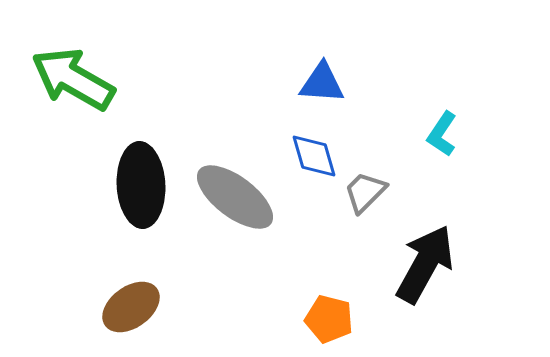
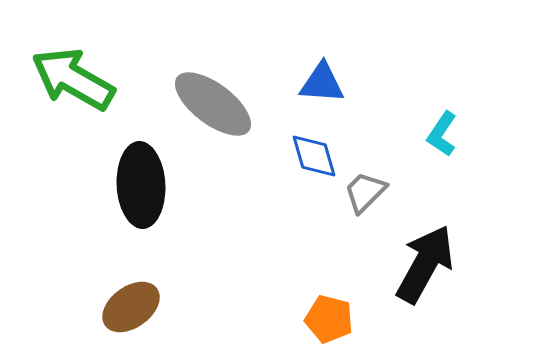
gray ellipse: moved 22 px left, 93 px up
